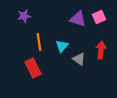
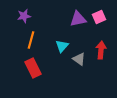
purple triangle: rotated 30 degrees counterclockwise
orange line: moved 8 px left, 2 px up; rotated 24 degrees clockwise
